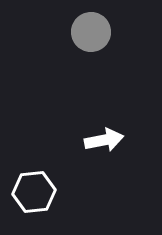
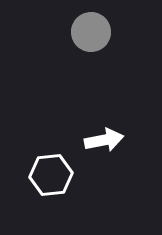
white hexagon: moved 17 px right, 17 px up
